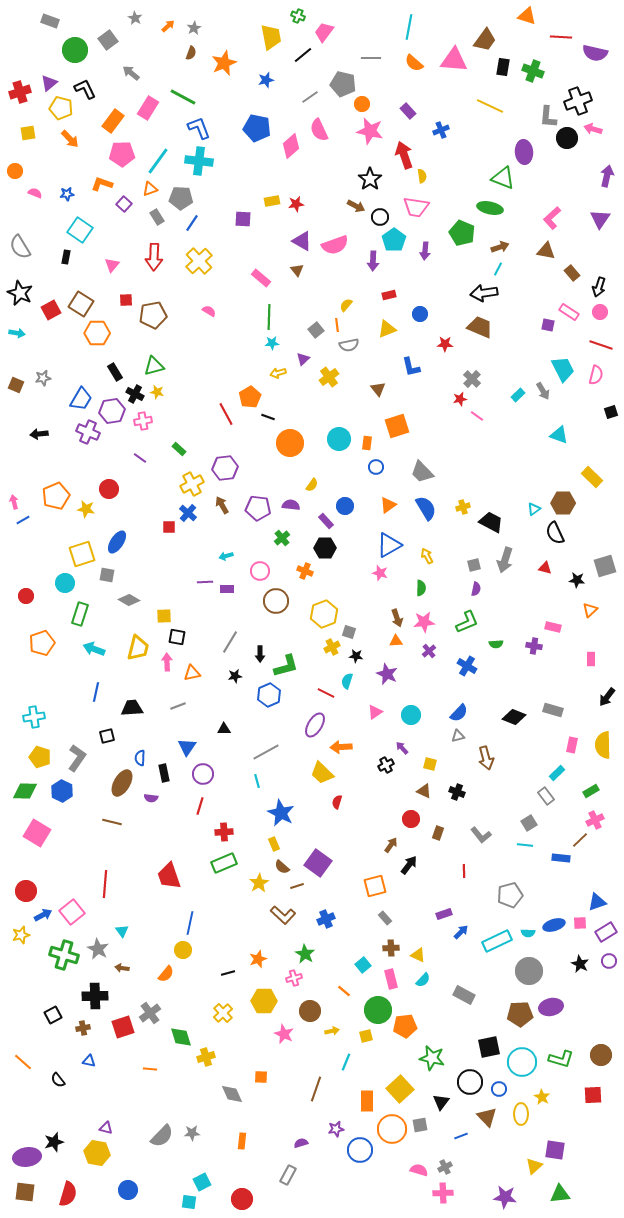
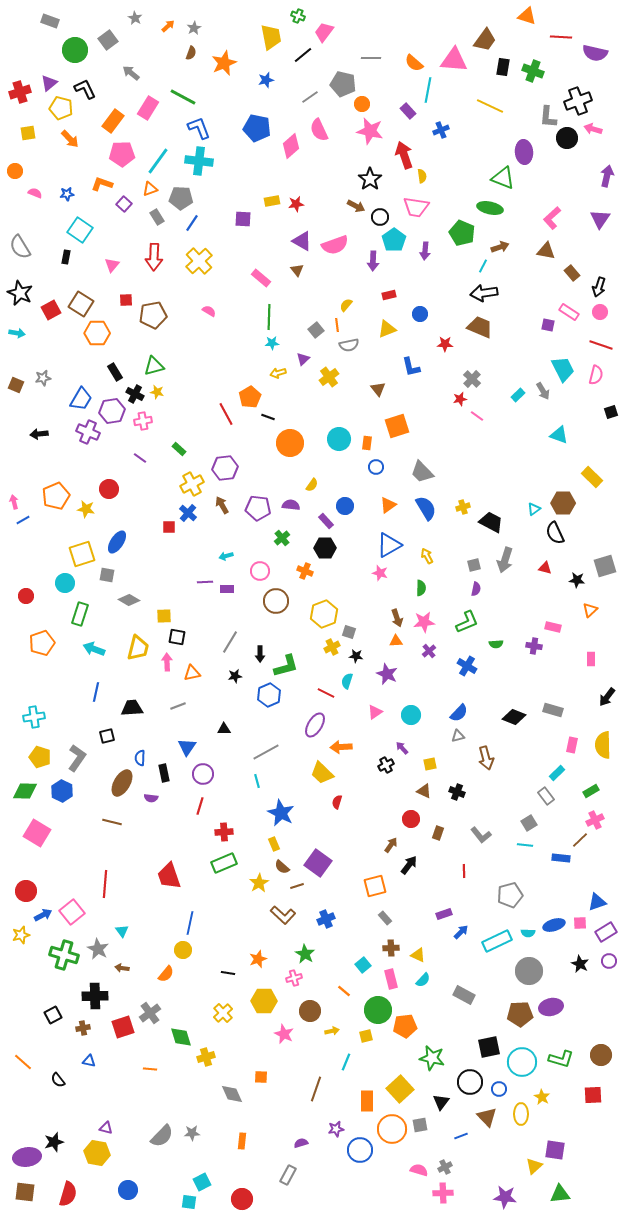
cyan line at (409, 27): moved 19 px right, 63 px down
cyan line at (498, 269): moved 15 px left, 3 px up
yellow square at (430, 764): rotated 24 degrees counterclockwise
black line at (228, 973): rotated 24 degrees clockwise
